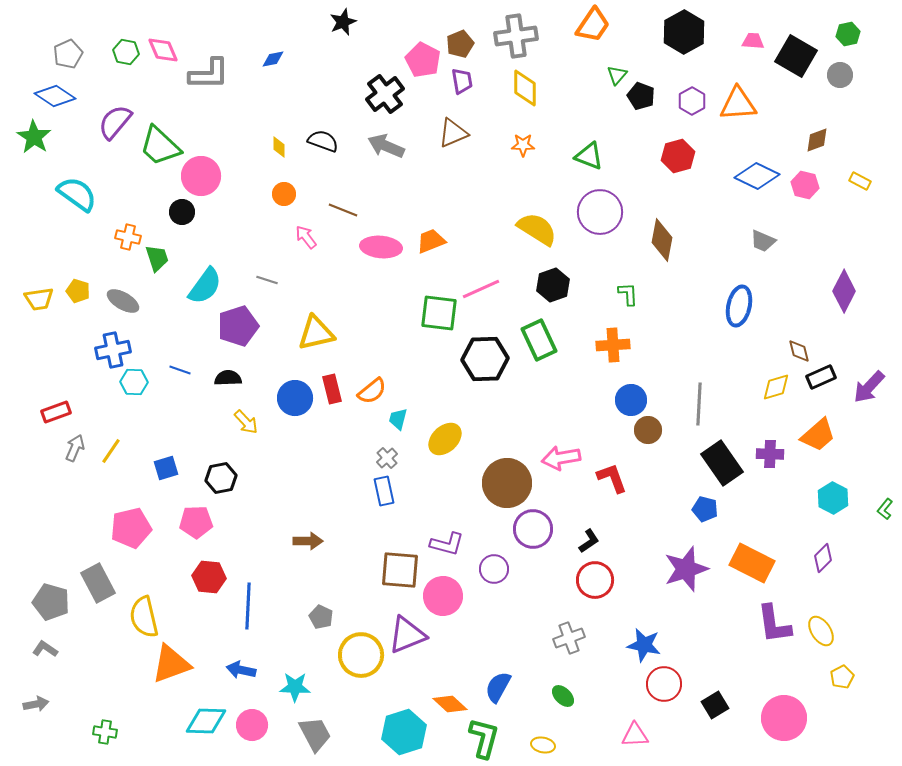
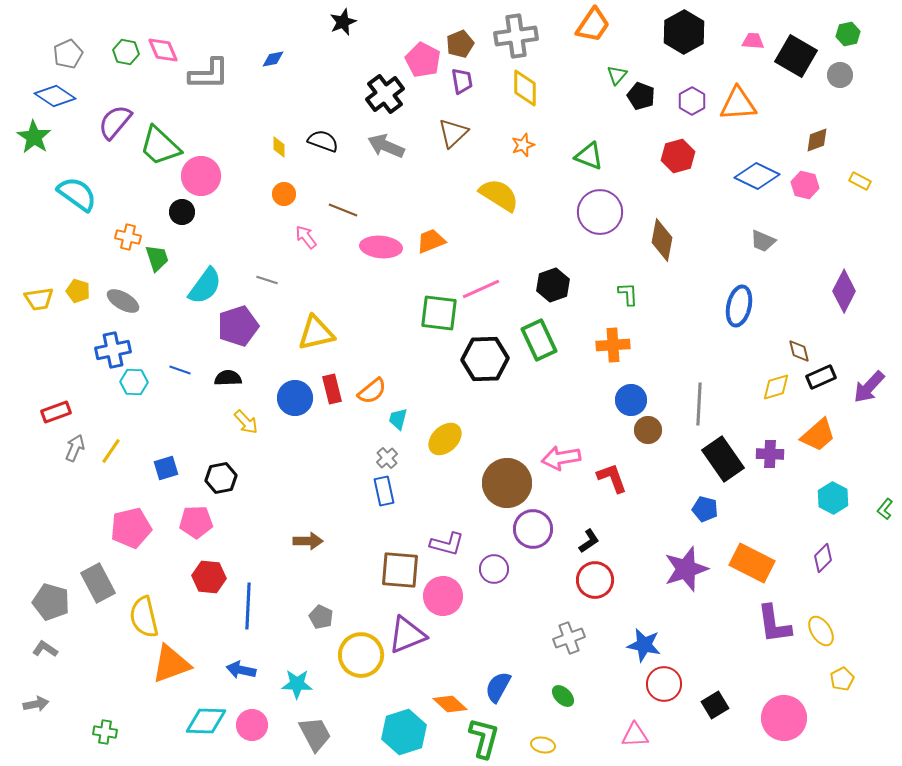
brown triangle at (453, 133): rotated 20 degrees counterclockwise
orange star at (523, 145): rotated 20 degrees counterclockwise
yellow semicircle at (537, 229): moved 38 px left, 34 px up
black rectangle at (722, 463): moved 1 px right, 4 px up
yellow pentagon at (842, 677): moved 2 px down
cyan star at (295, 687): moved 2 px right, 3 px up
